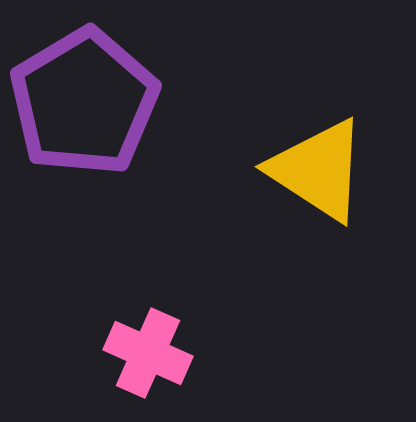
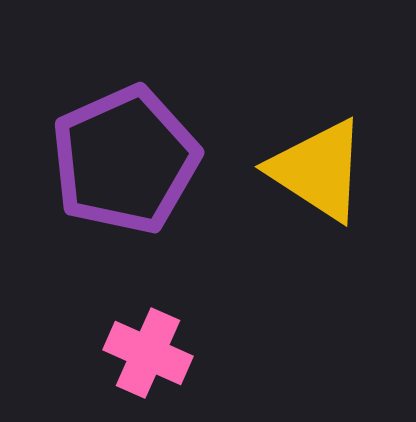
purple pentagon: moved 41 px right, 58 px down; rotated 7 degrees clockwise
